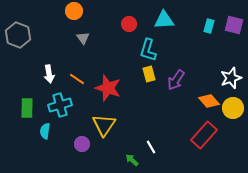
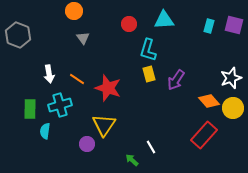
green rectangle: moved 3 px right, 1 px down
purple circle: moved 5 px right
